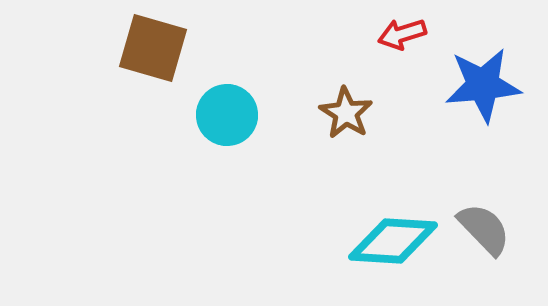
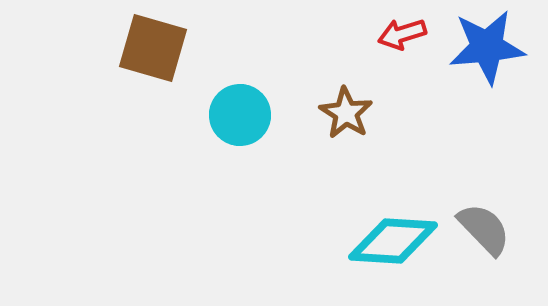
blue star: moved 4 px right, 38 px up
cyan circle: moved 13 px right
